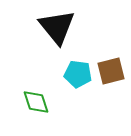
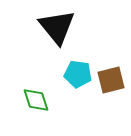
brown square: moved 9 px down
green diamond: moved 2 px up
